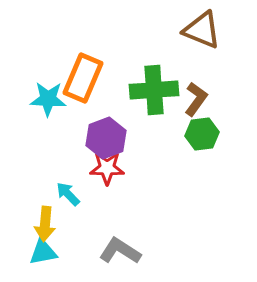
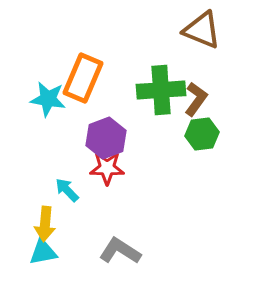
green cross: moved 7 px right
cyan star: rotated 6 degrees clockwise
cyan arrow: moved 1 px left, 4 px up
